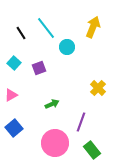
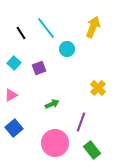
cyan circle: moved 2 px down
